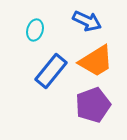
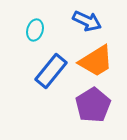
purple pentagon: rotated 12 degrees counterclockwise
